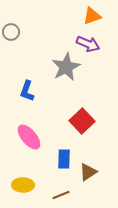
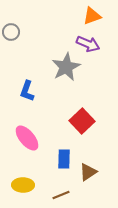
pink ellipse: moved 2 px left, 1 px down
